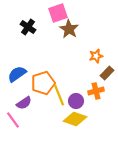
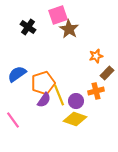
pink square: moved 2 px down
purple semicircle: moved 20 px right, 3 px up; rotated 21 degrees counterclockwise
